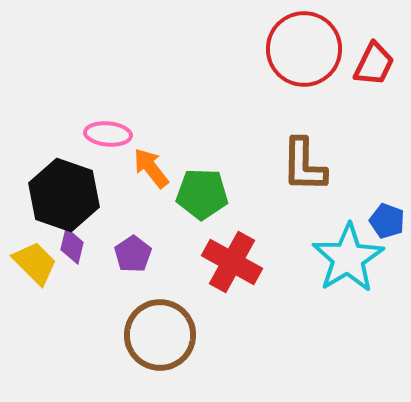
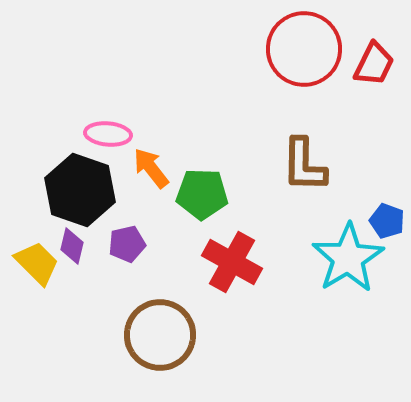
black hexagon: moved 16 px right, 5 px up
purple pentagon: moved 6 px left, 10 px up; rotated 21 degrees clockwise
yellow trapezoid: moved 2 px right
